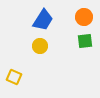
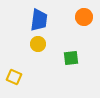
blue trapezoid: moved 4 px left; rotated 25 degrees counterclockwise
green square: moved 14 px left, 17 px down
yellow circle: moved 2 px left, 2 px up
